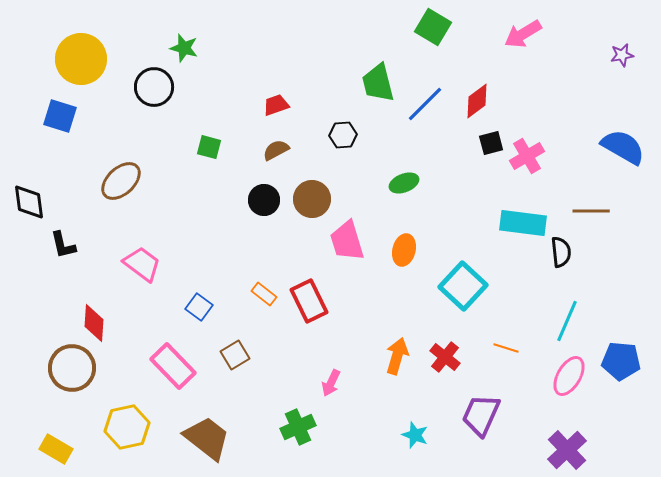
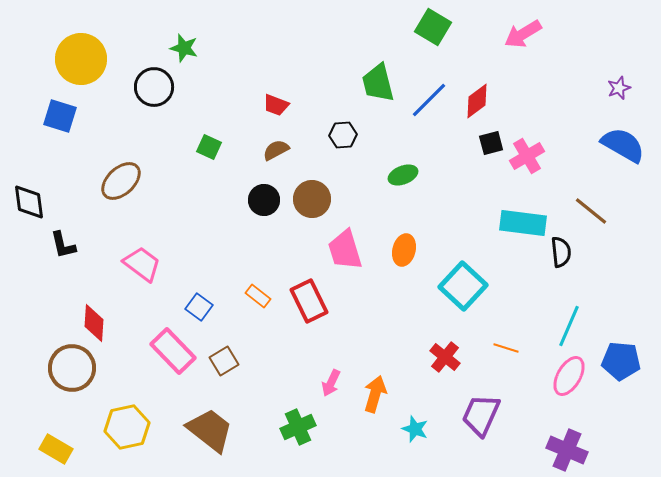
purple star at (622, 55): moved 3 px left, 33 px down; rotated 10 degrees counterclockwise
blue line at (425, 104): moved 4 px right, 4 px up
red trapezoid at (276, 105): rotated 140 degrees counterclockwise
green square at (209, 147): rotated 10 degrees clockwise
blue semicircle at (623, 147): moved 2 px up
green ellipse at (404, 183): moved 1 px left, 8 px up
brown line at (591, 211): rotated 39 degrees clockwise
pink trapezoid at (347, 241): moved 2 px left, 9 px down
orange rectangle at (264, 294): moved 6 px left, 2 px down
cyan line at (567, 321): moved 2 px right, 5 px down
brown square at (235, 355): moved 11 px left, 6 px down
orange arrow at (397, 356): moved 22 px left, 38 px down
pink rectangle at (173, 366): moved 15 px up
cyan star at (415, 435): moved 6 px up
brown trapezoid at (207, 438): moved 3 px right, 8 px up
purple cross at (567, 450): rotated 24 degrees counterclockwise
